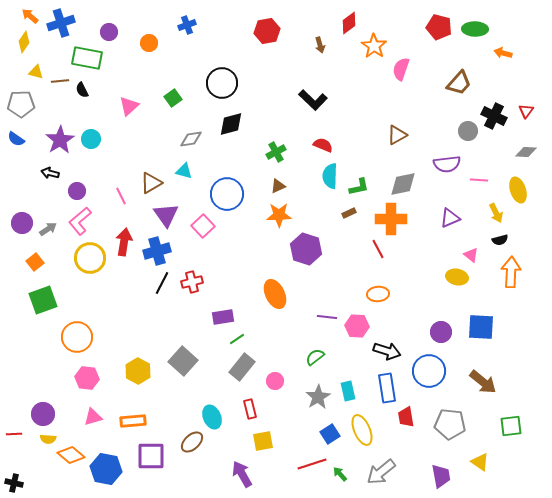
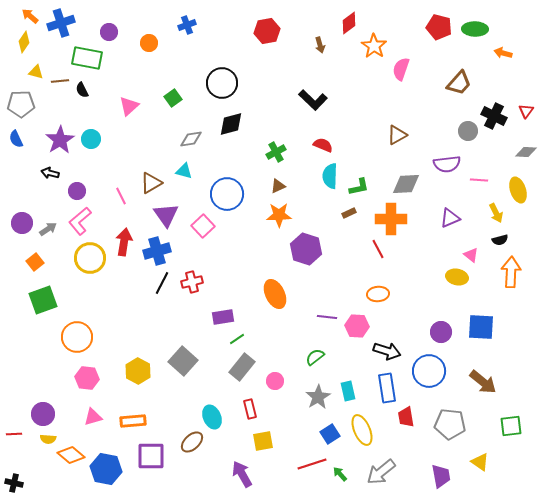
blue semicircle at (16, 139): rotated 30 degrees clockwise
gray diamond at (403, 184): moved 3 px right; rotated 8 degrees clockwise
